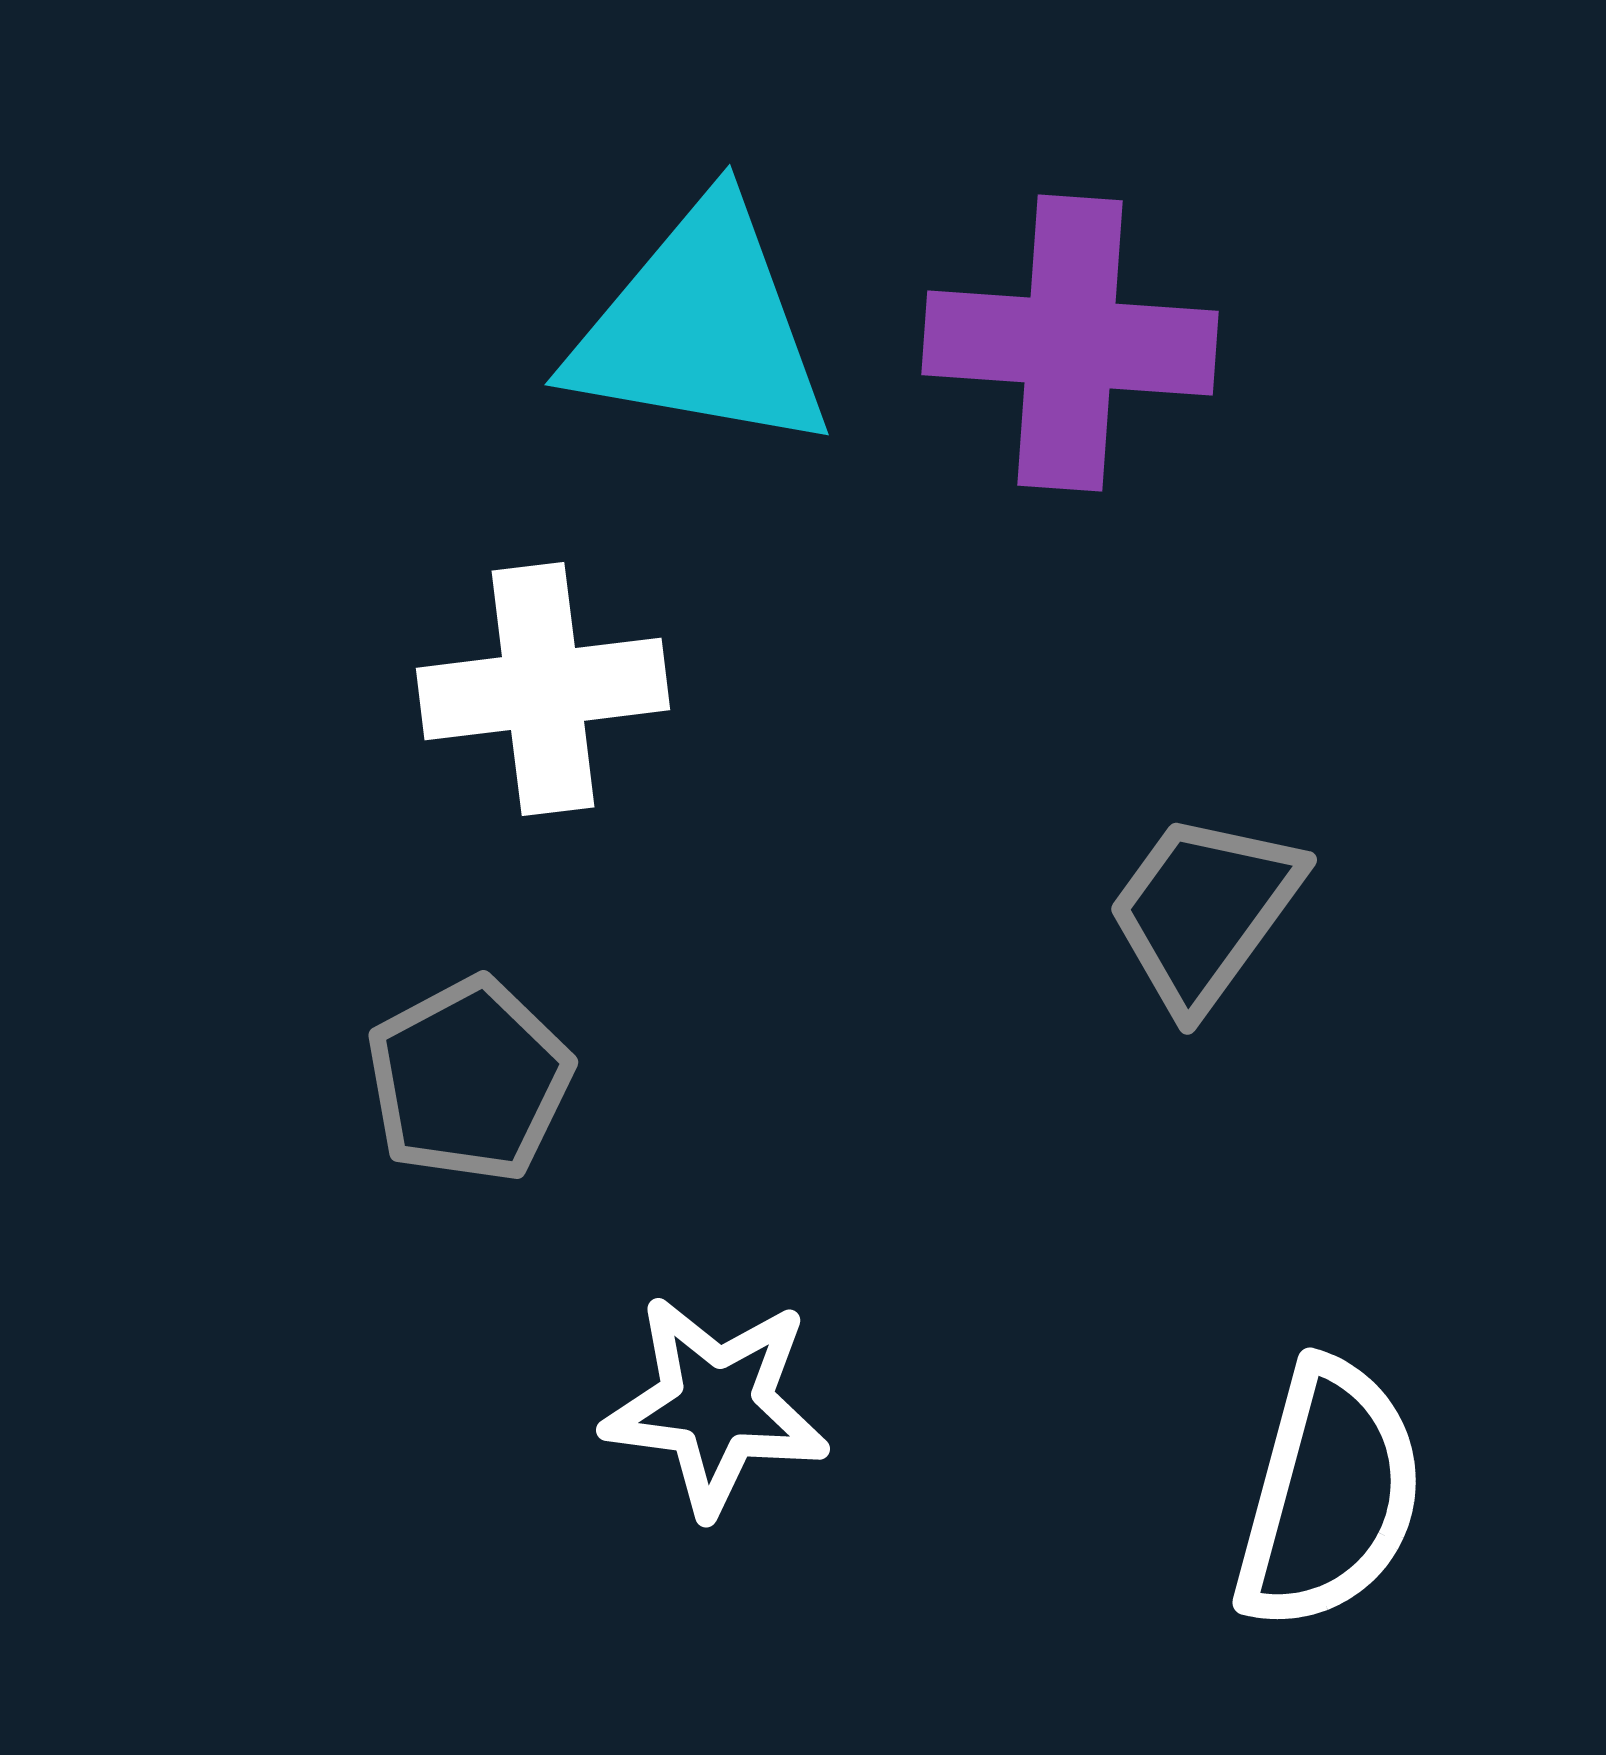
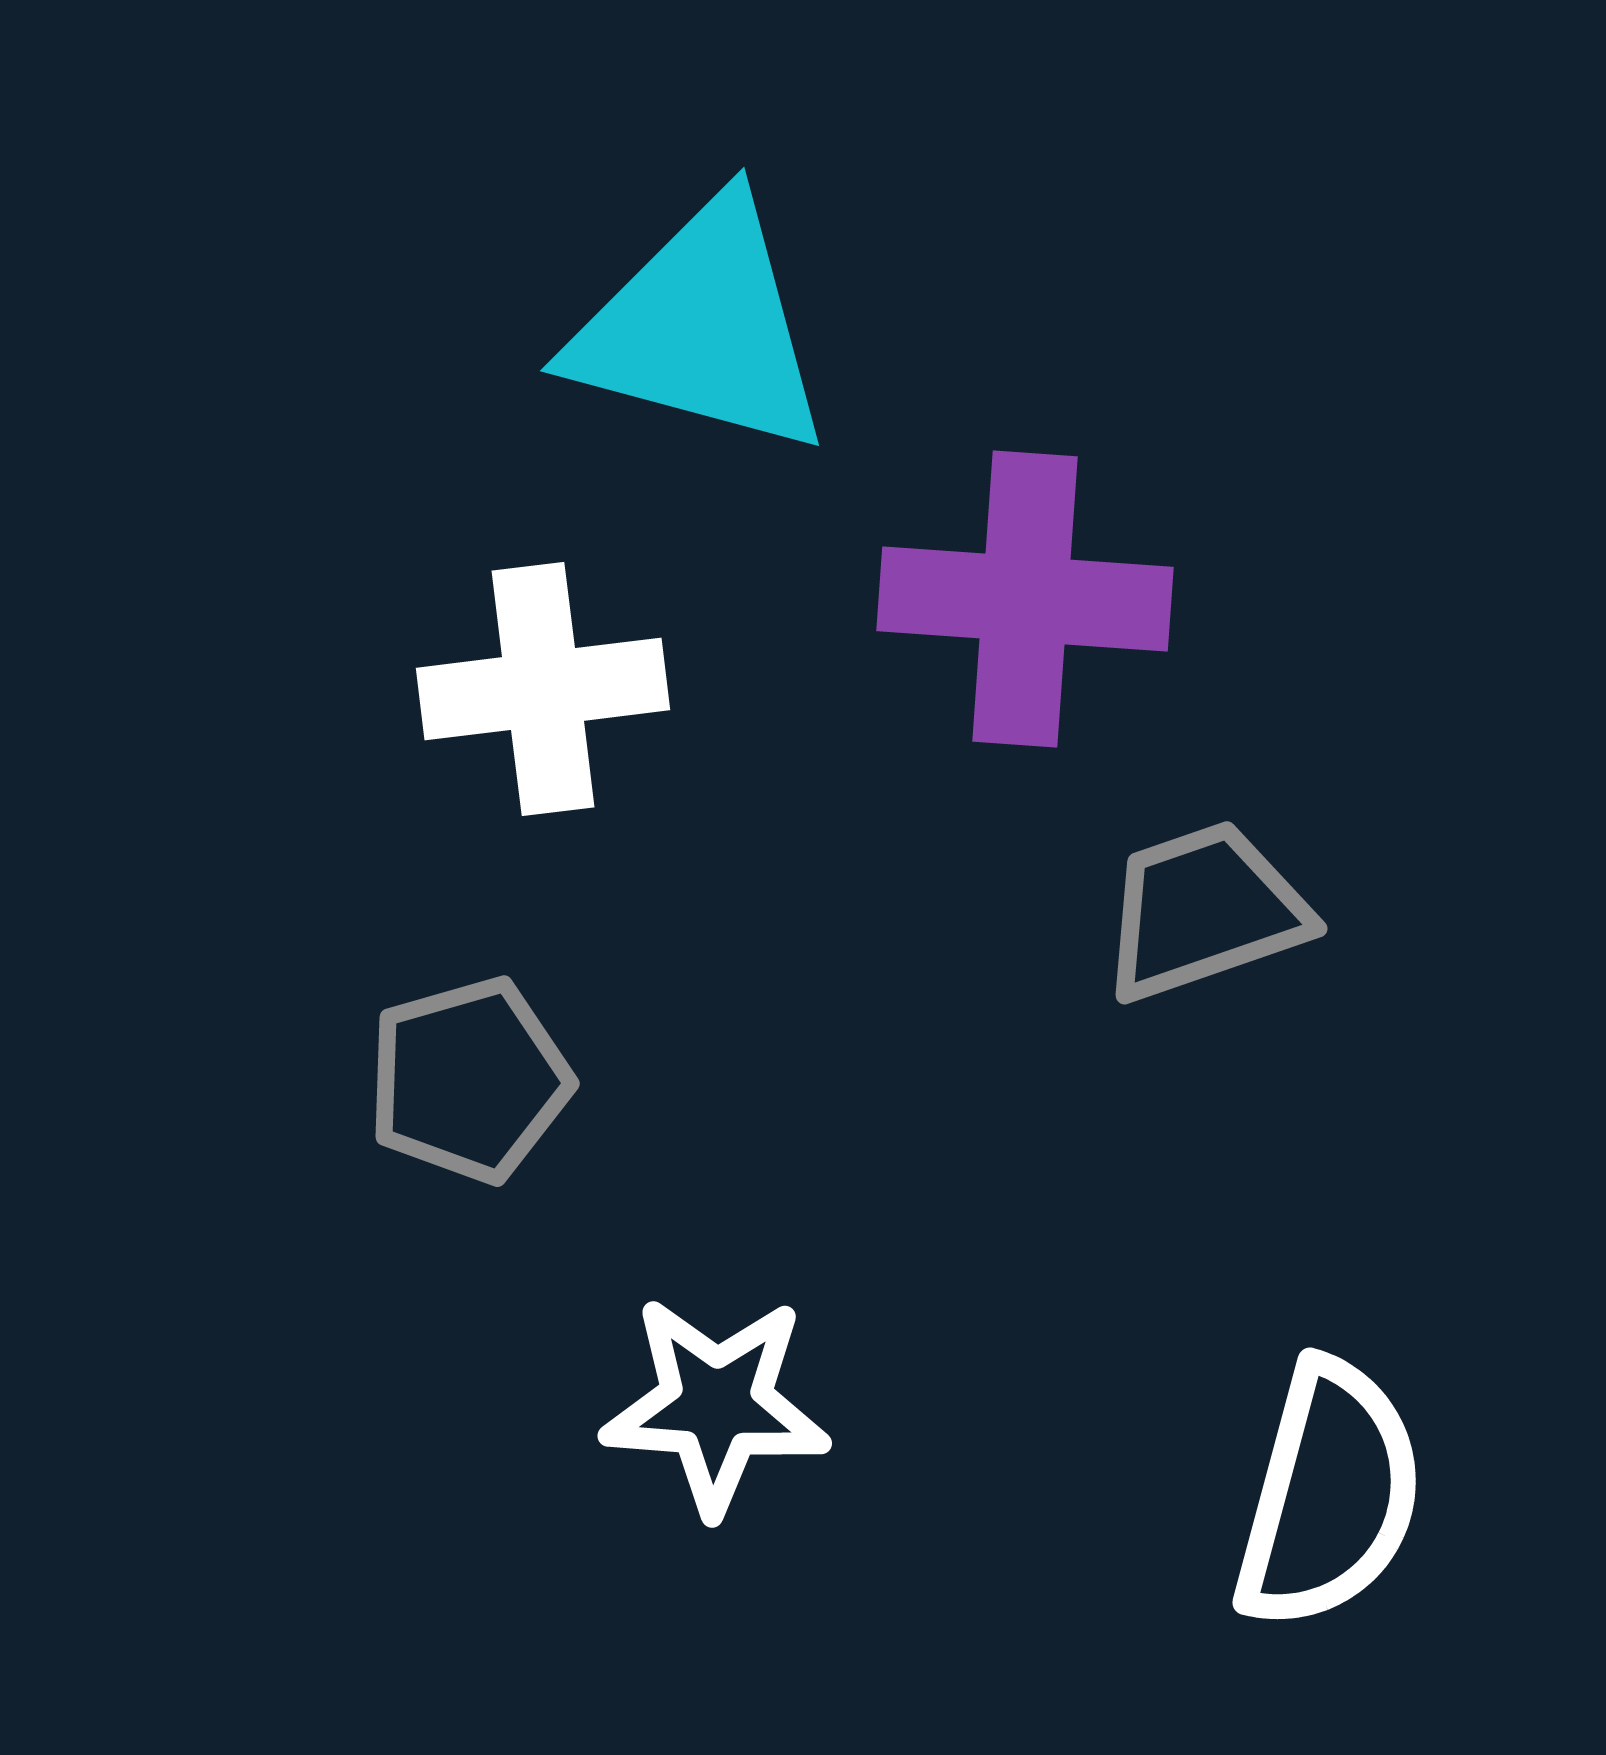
cyan triangle: rotated 5 degrees clockwise
purple cross: moved 45 px left, 256 px down
gray trapezoid: rotated 35 degrees clockwise
gray pentagon: rotated 12 degrees clockwise
white star: rotated 3 degrees counterclockwise
